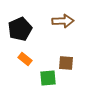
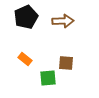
black pentagon: moved 6 px right, 12 px up
